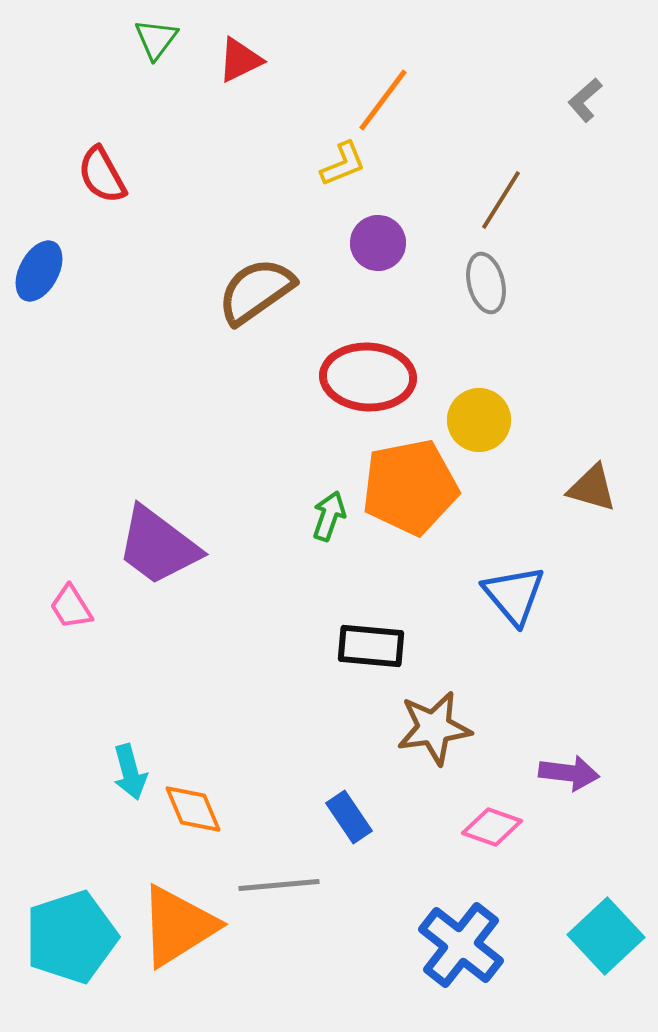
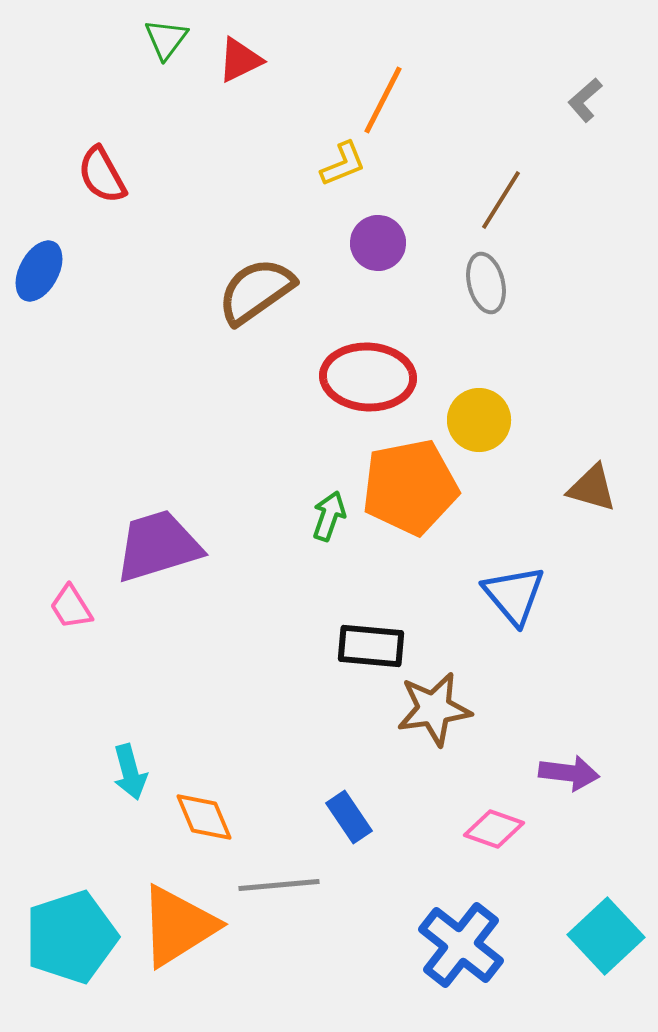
green triangle: moved 10 px right
orange line: rotated 10 degrees counterclockwise
purple trapezoid: rotated 126 degrees clockwise
brown star: moved 19 px up
orange diamond: moved 11 px right, 8 px down
pink diamond: moved 2 px right, 2 px down
